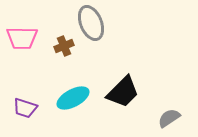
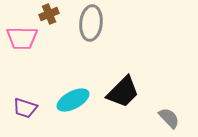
gray ellipse: rotated 28 degrees clockwise
brown cross: moved 15 px left, 32 px up
cyan ellipse: moved 2 px down
gray semicircle: rotated 80 degrees clockwise
